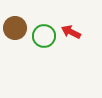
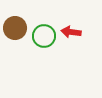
red arrow: rotated 18 degrees counterclockwise
